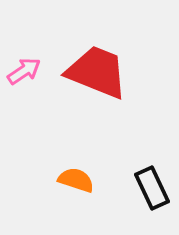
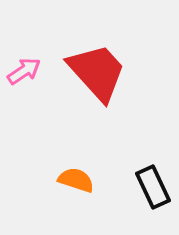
red trapezoid: rotated 26 degrees clockwise
black rectangle: moved 1 px right, 1 px up
